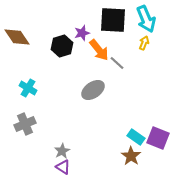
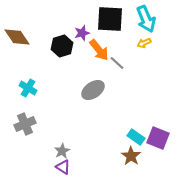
black square: moved 3 px left, 1 px up
yellow arrow: rotated 136 degrees counterclockwise
